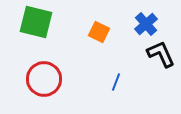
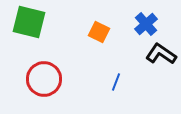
green square: moved 7 px left
black L-shape: rotated 32 degrees counterclockwise
